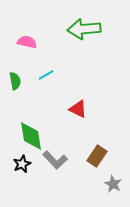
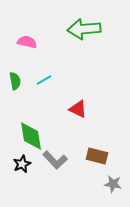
cyan line: moved 2 px left, 5 px down
brown rectangle: rotated 70 degrees clockwise
gray star: rotated 18 degrees counterclockwise
